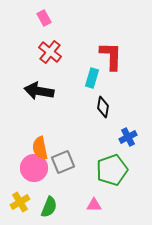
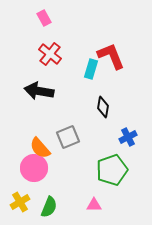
red cross: moved 2 px down
red L-shape: rotated 24 degrees counterclockwise
cyan rectangle: moved 1 px left, 9 px up
orange semicircle: rotated 30 degrees counterclockwise
gray square: moved 5 px right, 25 px up
